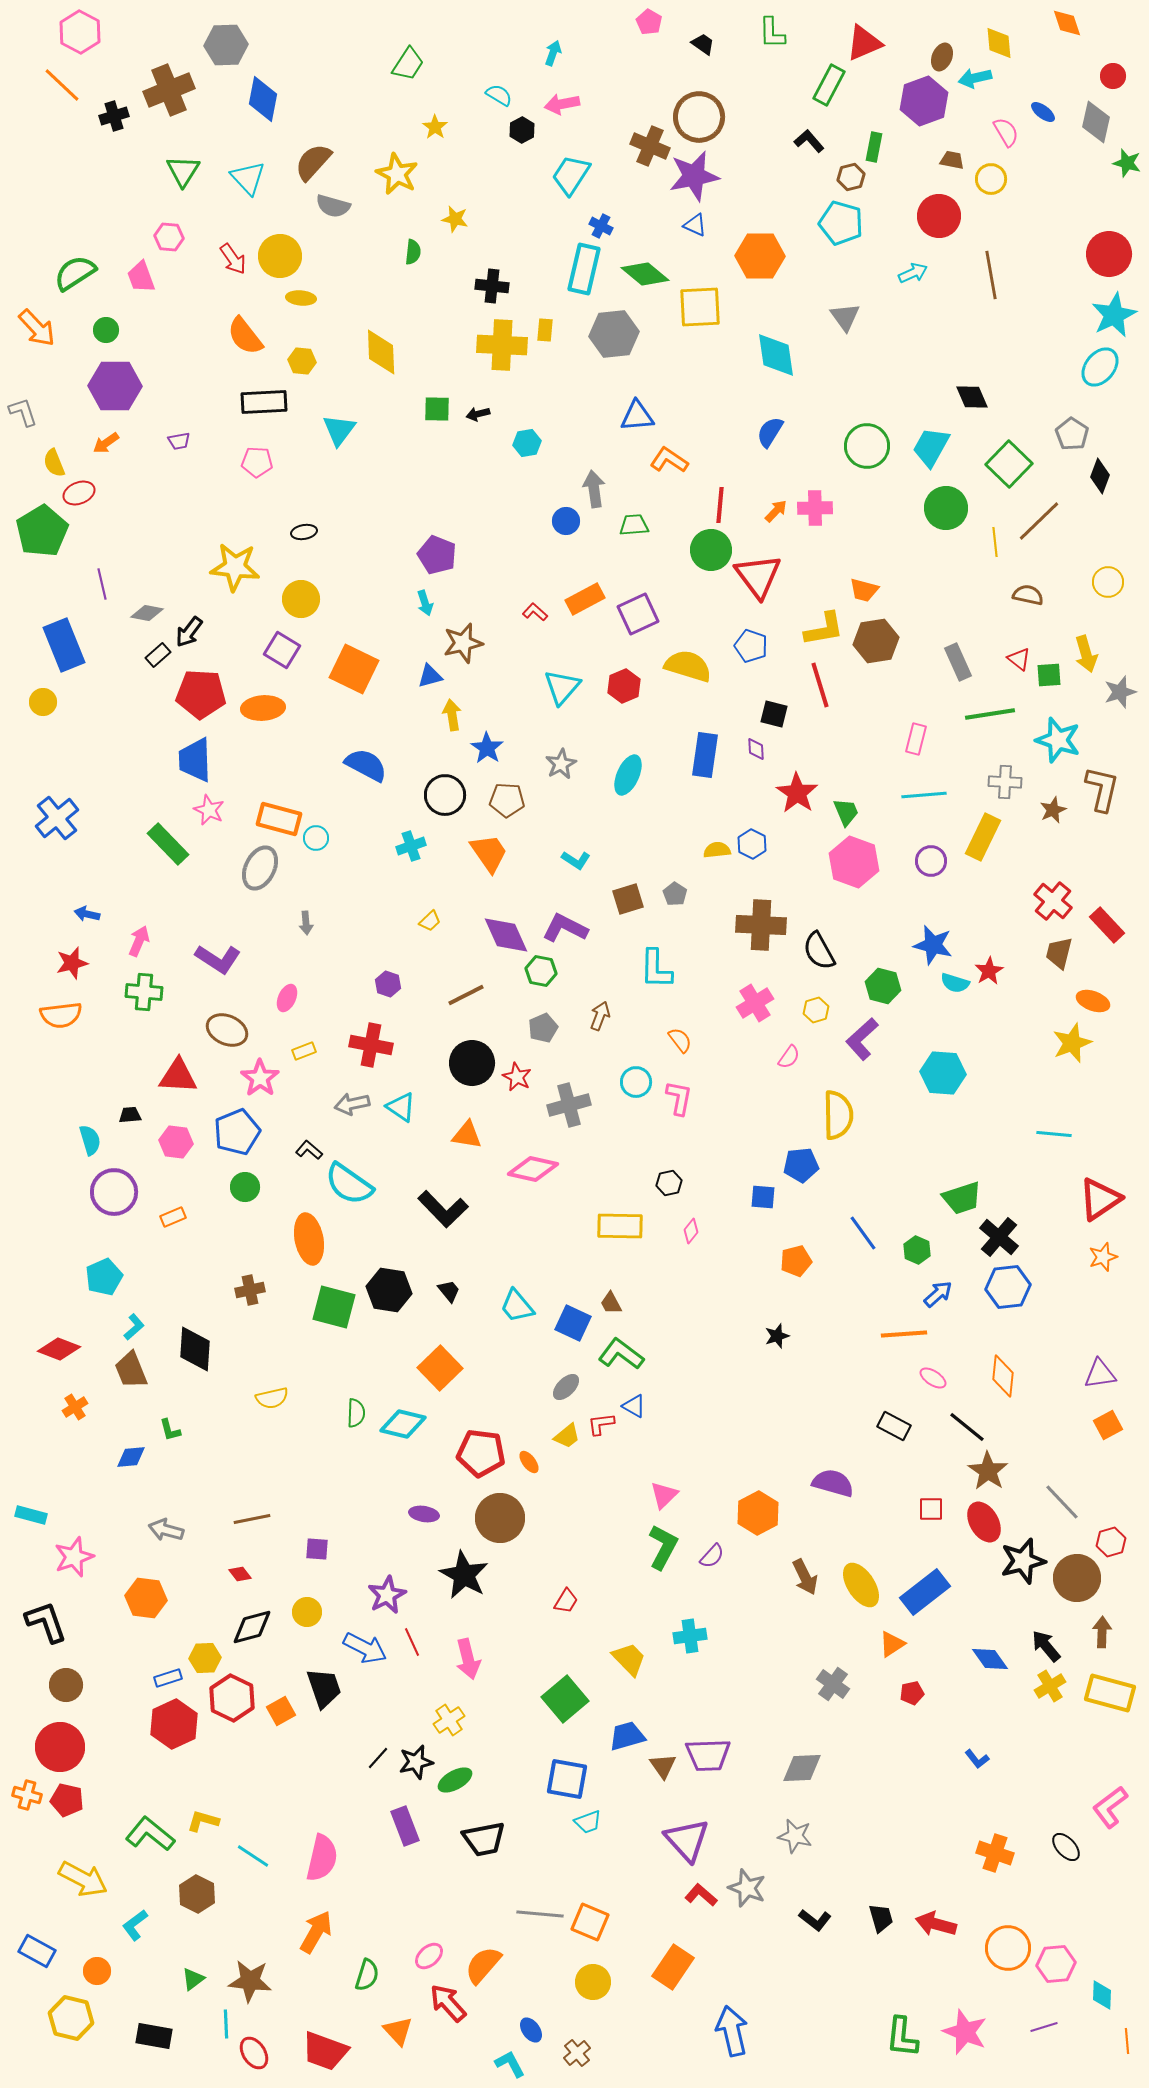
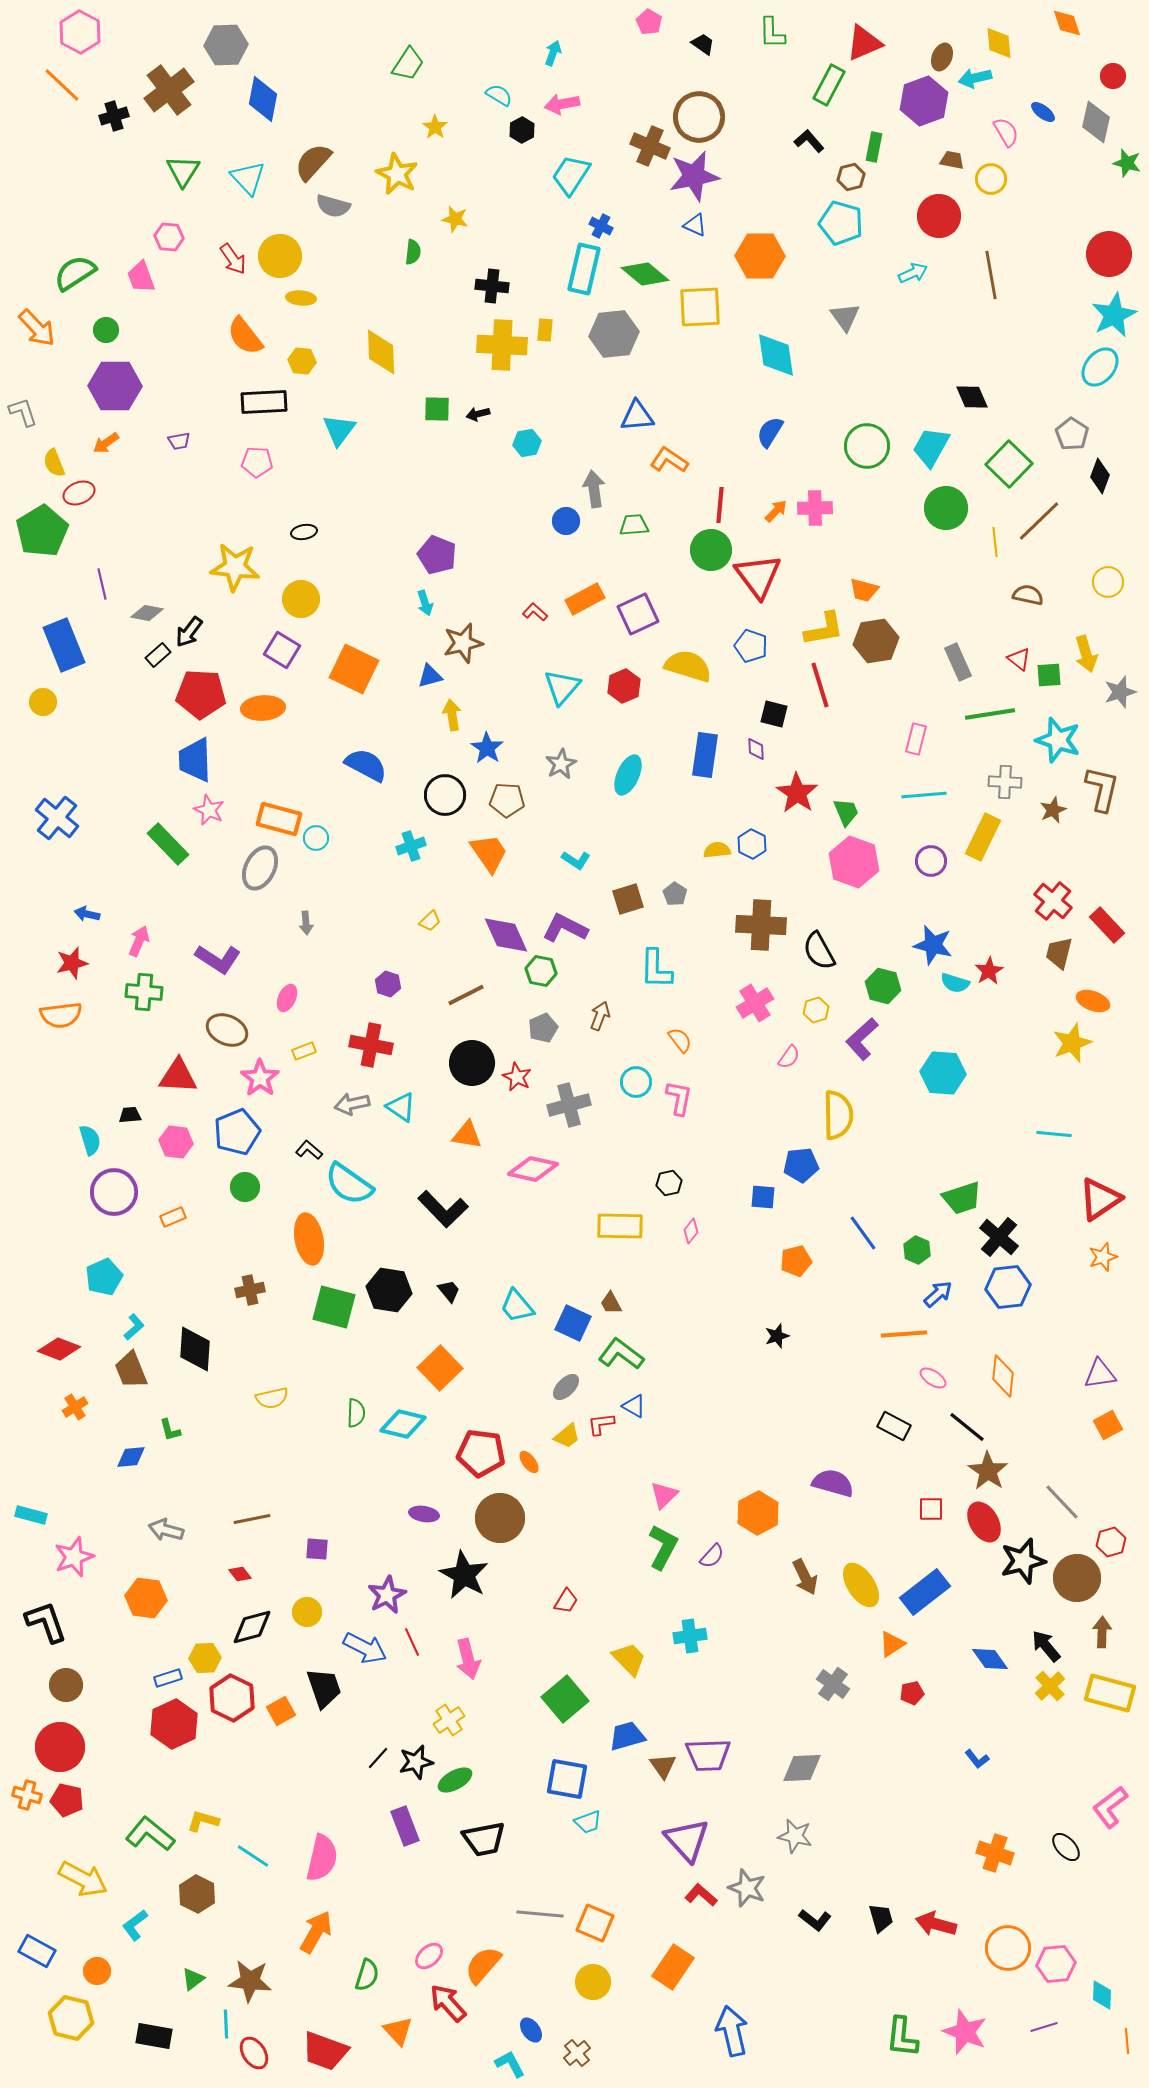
brown cross at (169, 90): rotated 15 degrees counterclockwise
blue cross at (57, 818): rotated 12 degrees counterclockwise
yellow cross at (1050, 1686): rotated 12 degrees counterclockwise
orange square at (590, 1922): moved 5 px right, 1 px down
